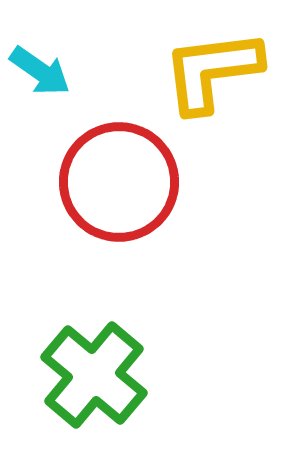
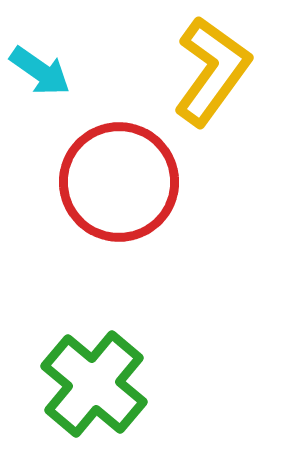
yellow L-shape: rotated 133 degrees clockwise
green cross: moved 9 px down
